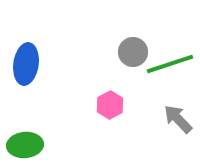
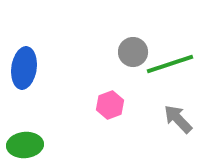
blue ellipse: moved 2 px left, 4 px down
pink hexagon: rotated 8 degrees clockwise
